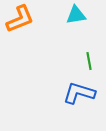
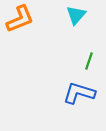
cyan triangle: rotated 40 degrees counterclockwise
green line: rotated 30 degrees clockwise
